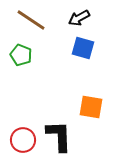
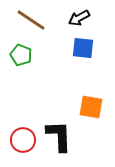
blue square: rotated 10 degrees counterclockwise
